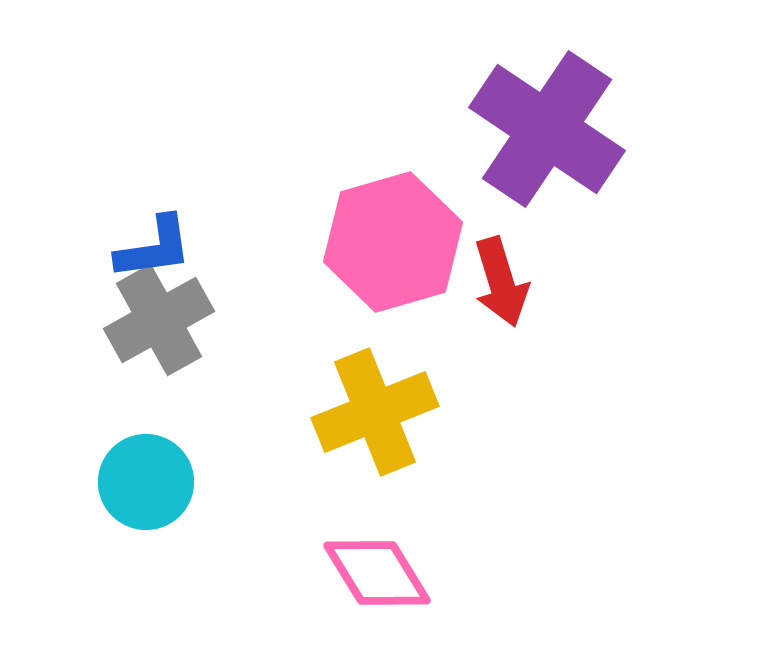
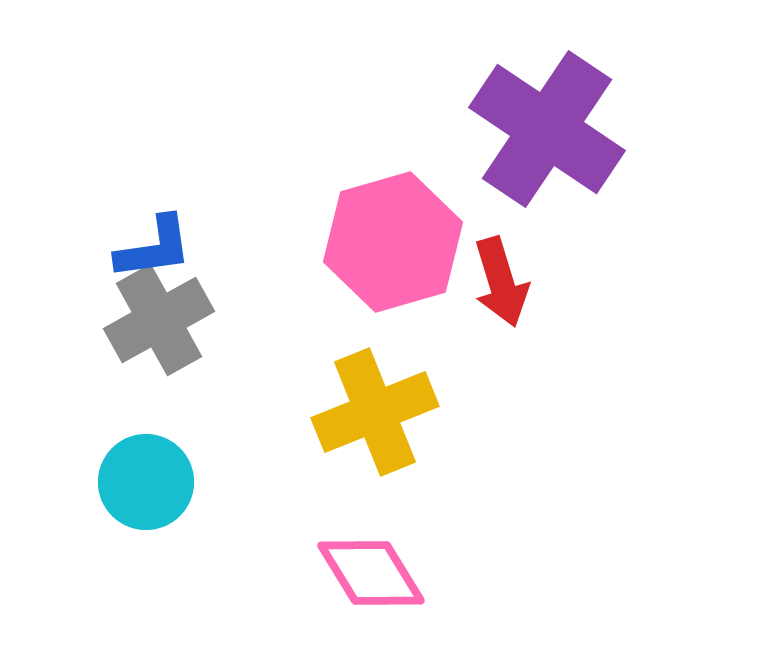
pink diamond: moved 6 px left
